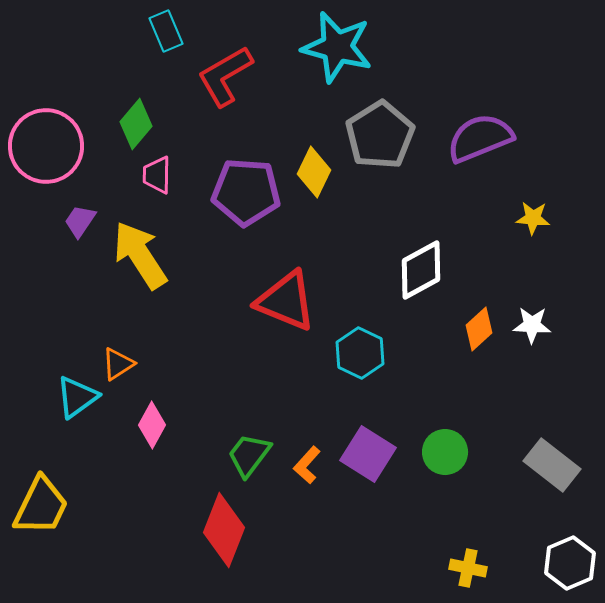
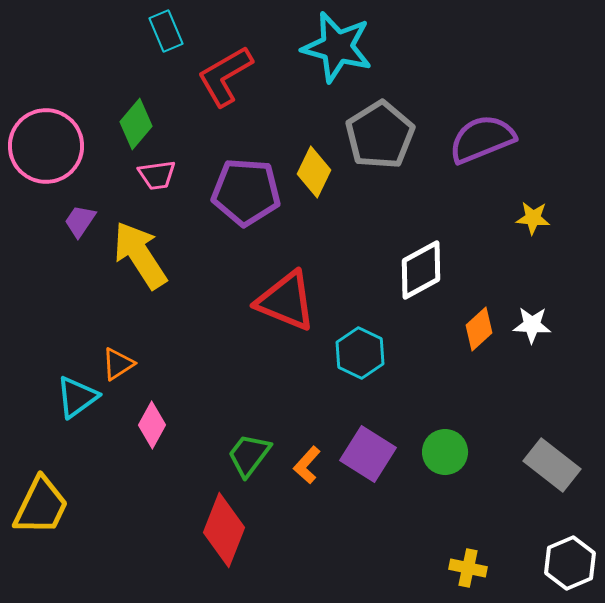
purple semicircle: moved 2 px right, 1 px down
pink trapezoid: rotated 99 degrees counterclockwise
